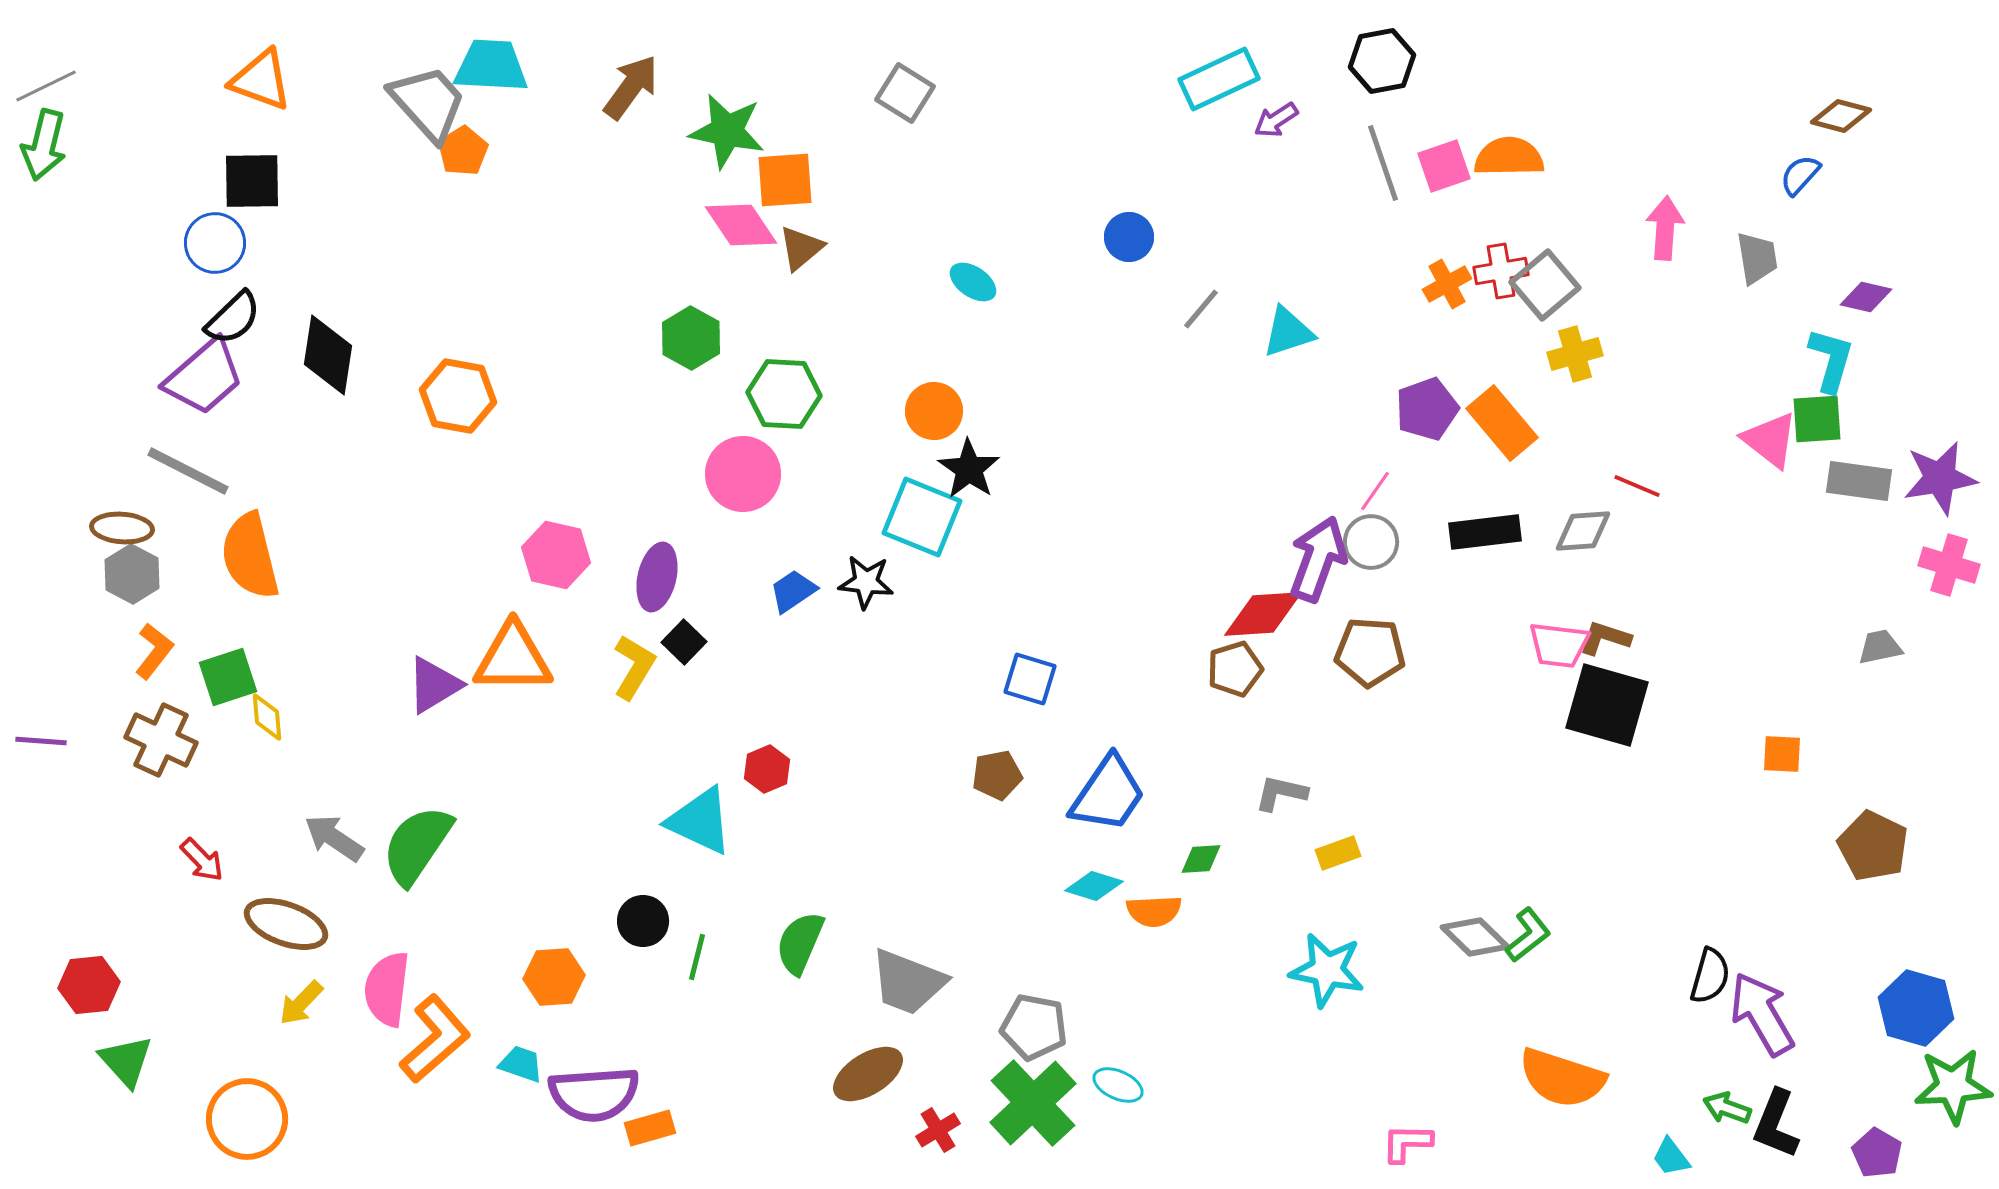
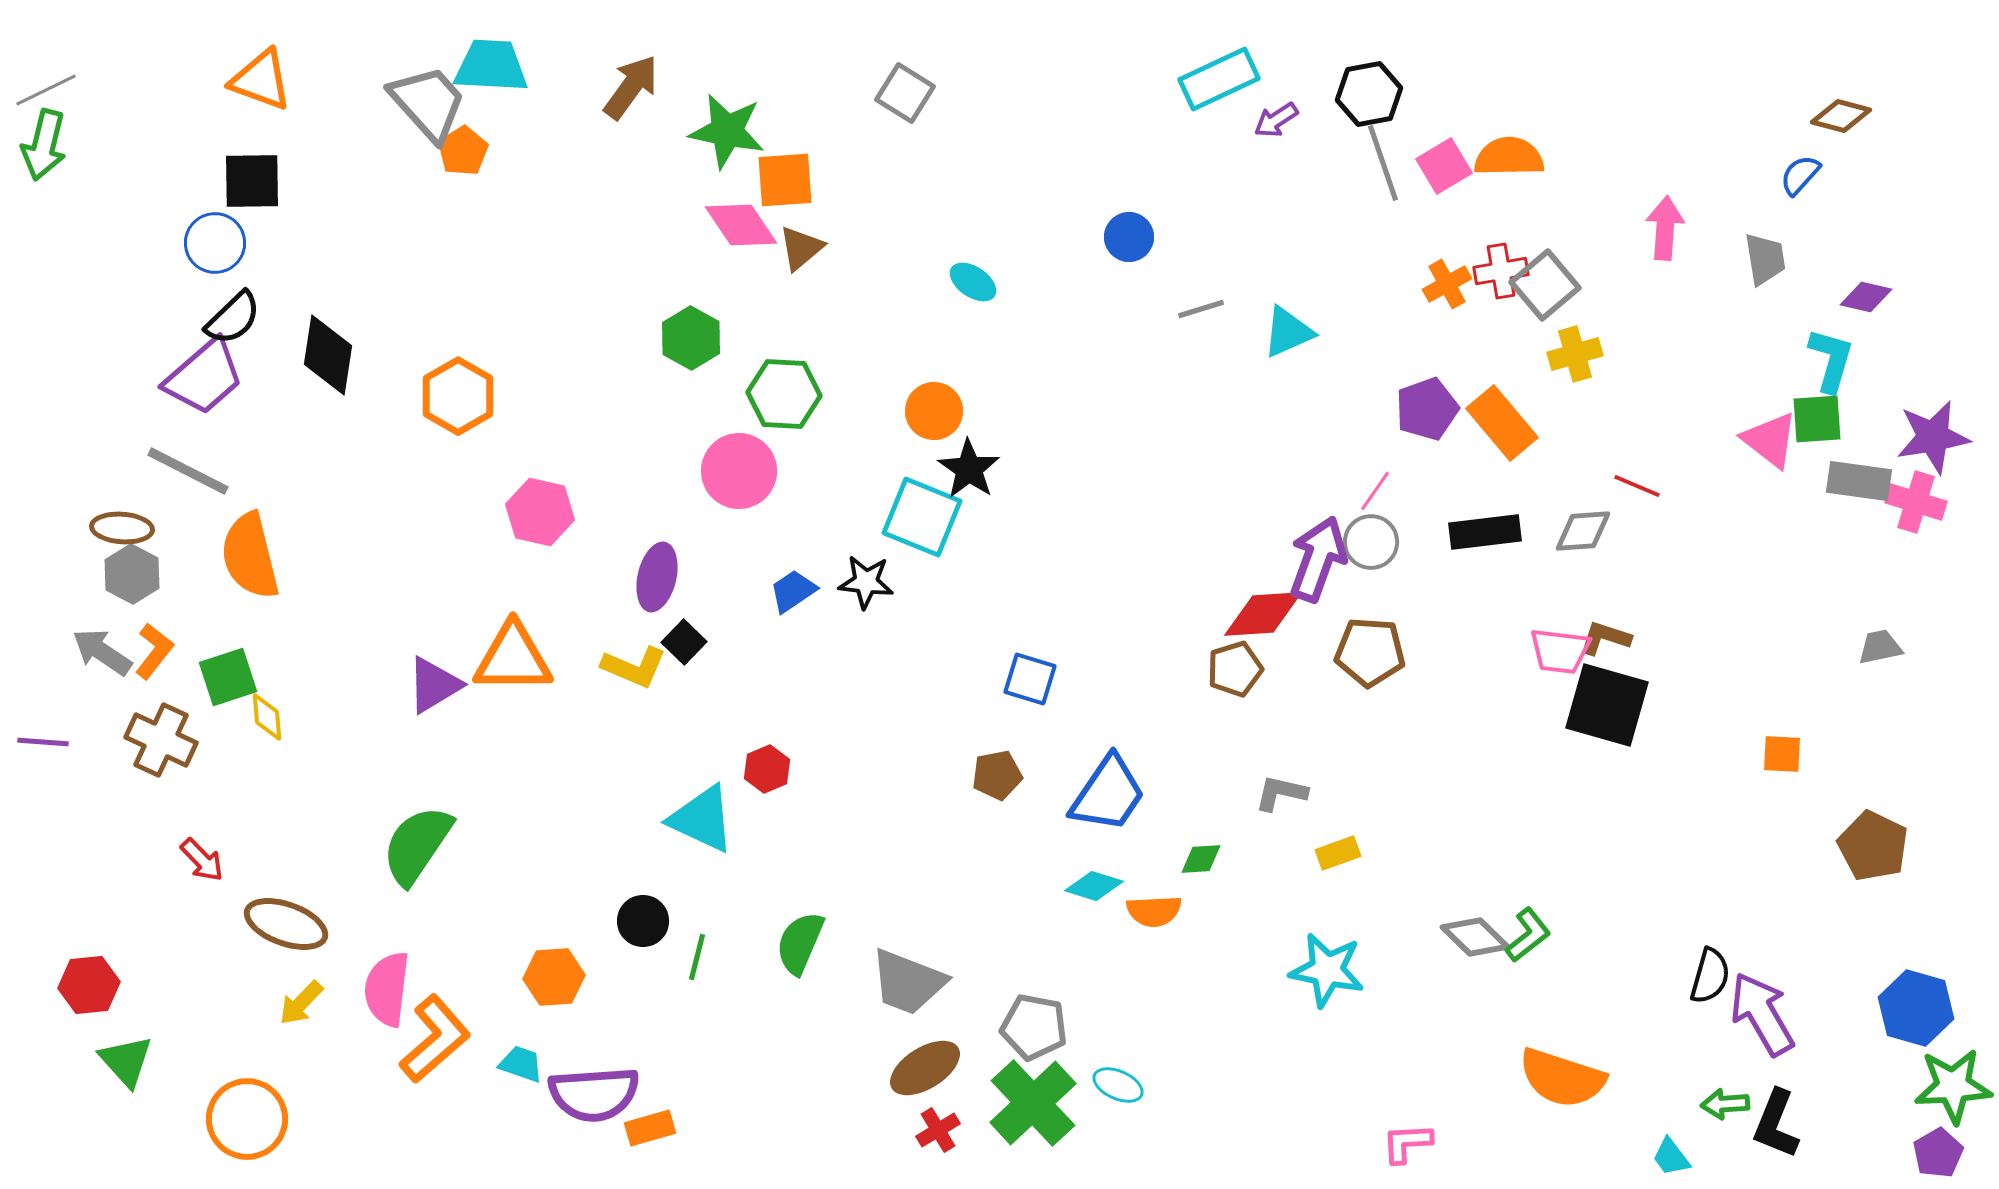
black hexagon at (1382, 61): moved 13 px left, 33 px down
gray line at (46, 86): moved 4 px down
pink square at (1444, 166): rotated 12 degrees counterclockwise
gray trapezoid at (1757, 258): moved 8 px right, 1 px down
gray line at (1201, 309): rotated 33 degrees clockwise
cyan triangle at (1288, 332): rotated 6 degrees counterclockwise
orange hexagon at (458, 396): rotated 20 degrees clockwise
pink circle at (743, 474): moved 4 px left, 3 px up
purple star at (1940, 478): moved 7 px left, 41 px up
pink hexagon at (556, 555): moved 16 px left, 43 px up
pink cross at (1949, 565): moved 33 px left, 63 px up
pink trapezoid at (1559, 645): moved 1 px right, 6 px down
yellow L-shape at (634, 667): rotated 82 degrees clockwise
purple line at (41, 741): moved 2 px right, 1 px down
cyan triangle at (700, 821): moved 2 px right, 2 px up
gray arrow at (334, 838): moved 232 px left, 186 px up
brown ellipse at (868, 1074): moved 57 px right, 6 px up
green arrow at (1727, 1108): moved 2 px left, 4 px up; rotated 24 degrees counterclockwise
pink L-shape at (1407, 1143): rotated 4 degrees counterclockwise
purple pentagon at (1877, 1153): moved 61 px right; rotated 12 degrees clockwise
